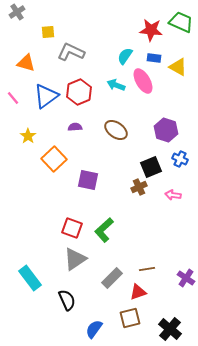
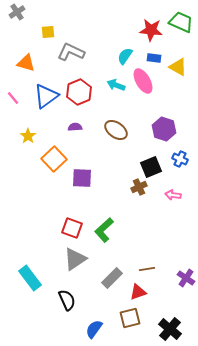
purple hexagon: moved 2 px left, 1 px up
purple square: moved 6 px left, 2 px up; rotated 10 degrees counterclockwise
